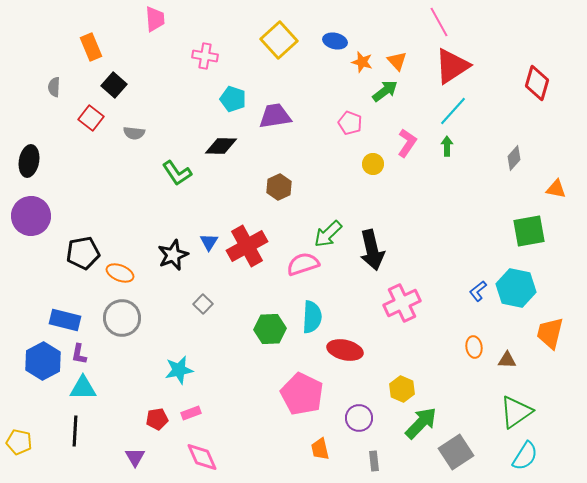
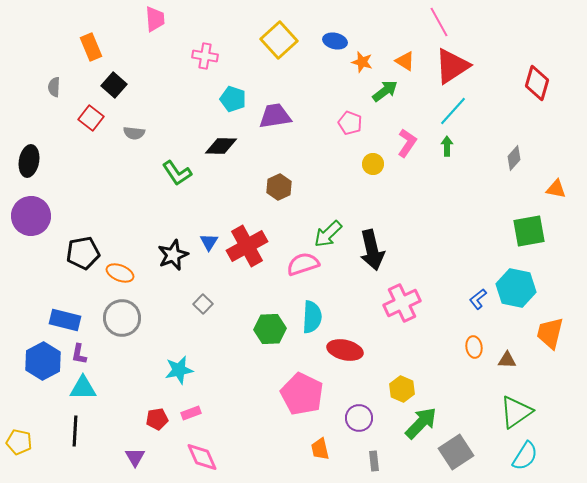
orange triangle at (397, 61): moved 8 px right; rotated 15 degrees counterclockwise
blue L-shape at (478, 291): moved 8 px down
